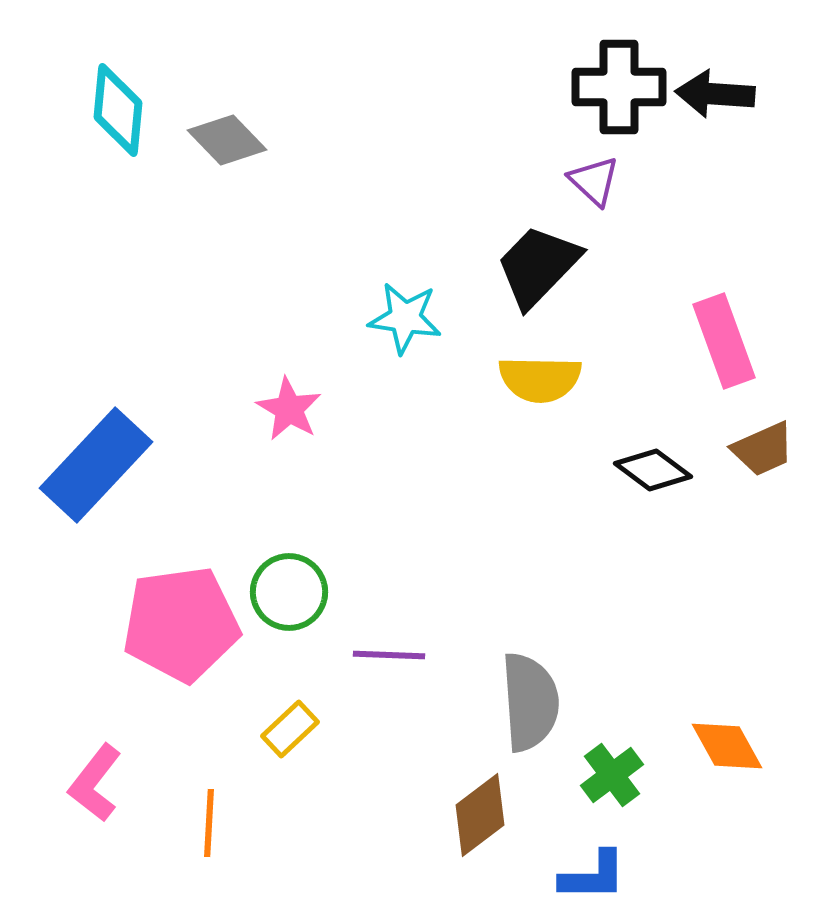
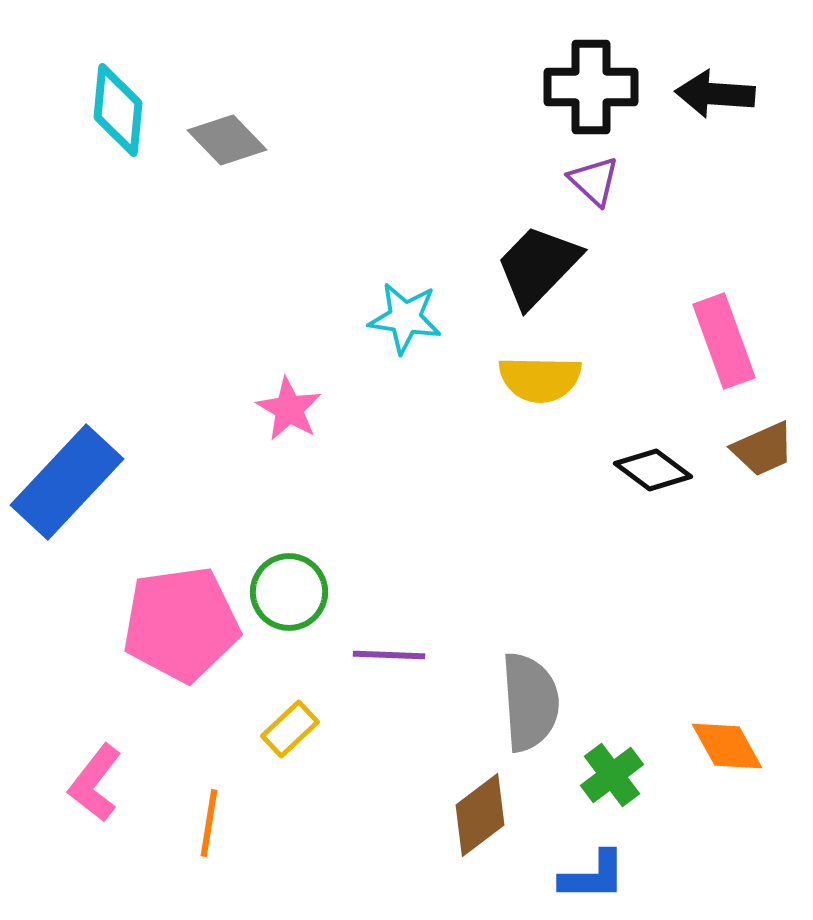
black cross: moved 28 px left
blue rectangle: moved 29 px left, 17 px down
orange line: rotated 6 degrees clockwise
